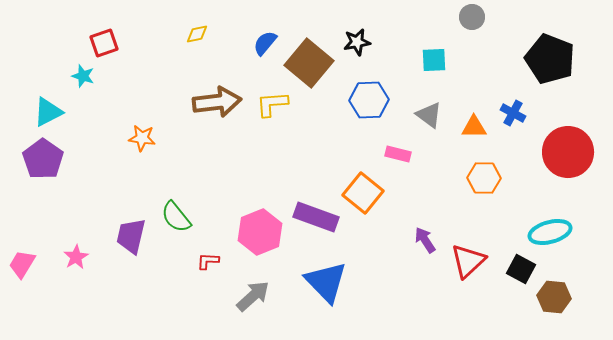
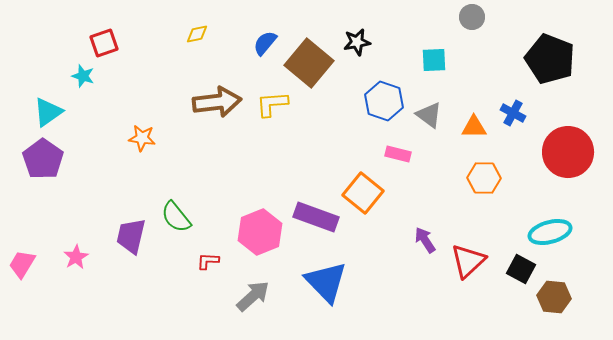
blue hexagon: moved 15 px right, 1 px down; rotated 21 degrees clockwise
cyan triangle: rotated 8 degrees counterclockwise
